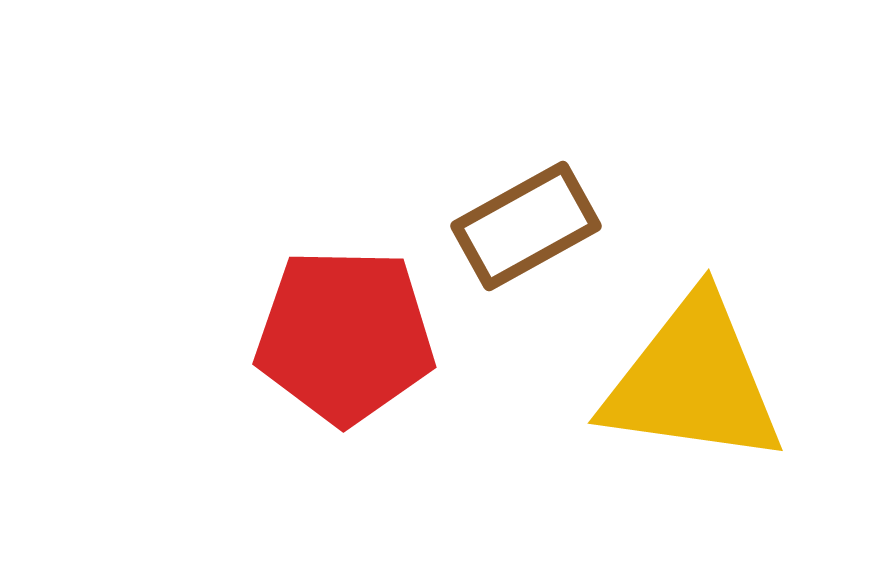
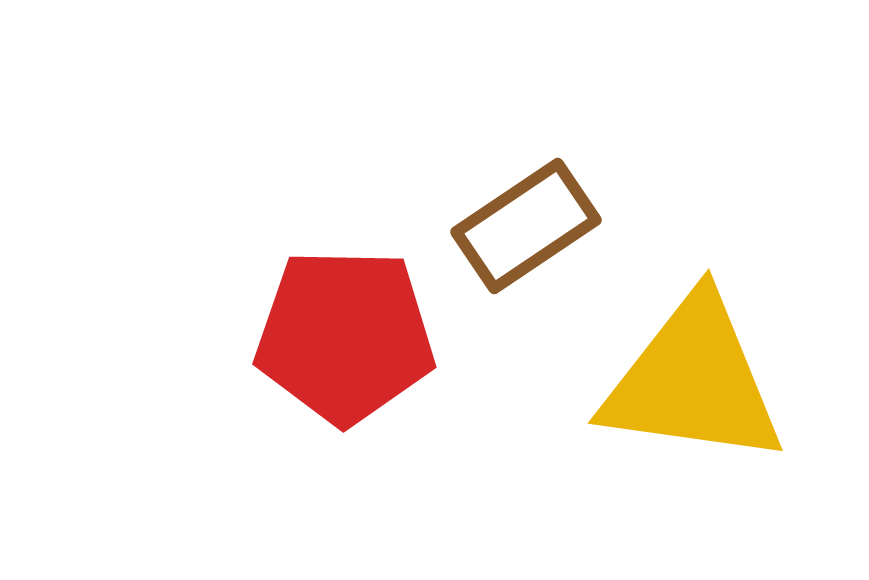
brown rectangle: rotated 5 degrees counterclockwise
